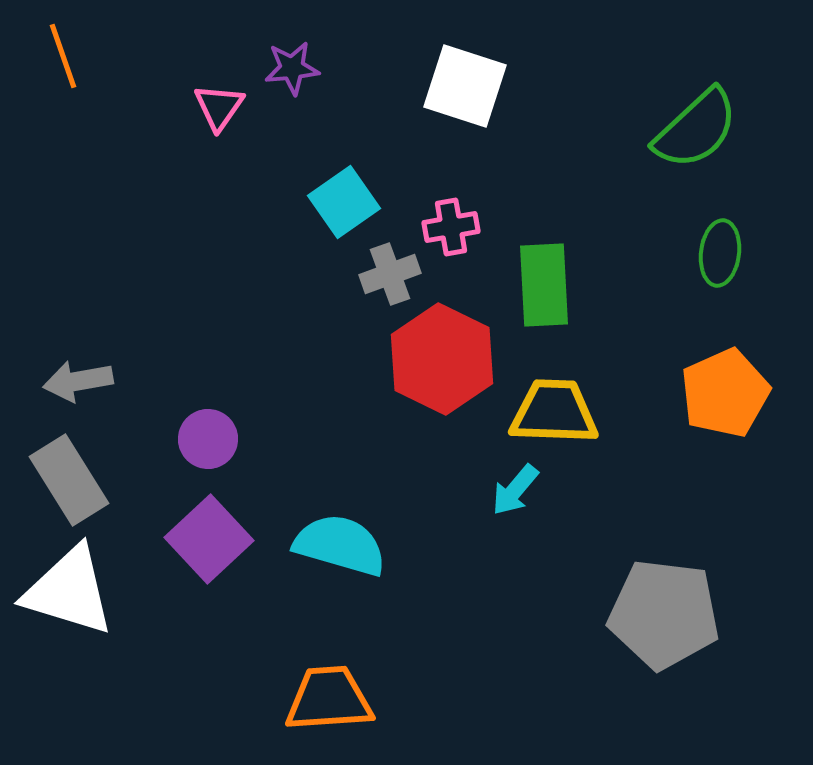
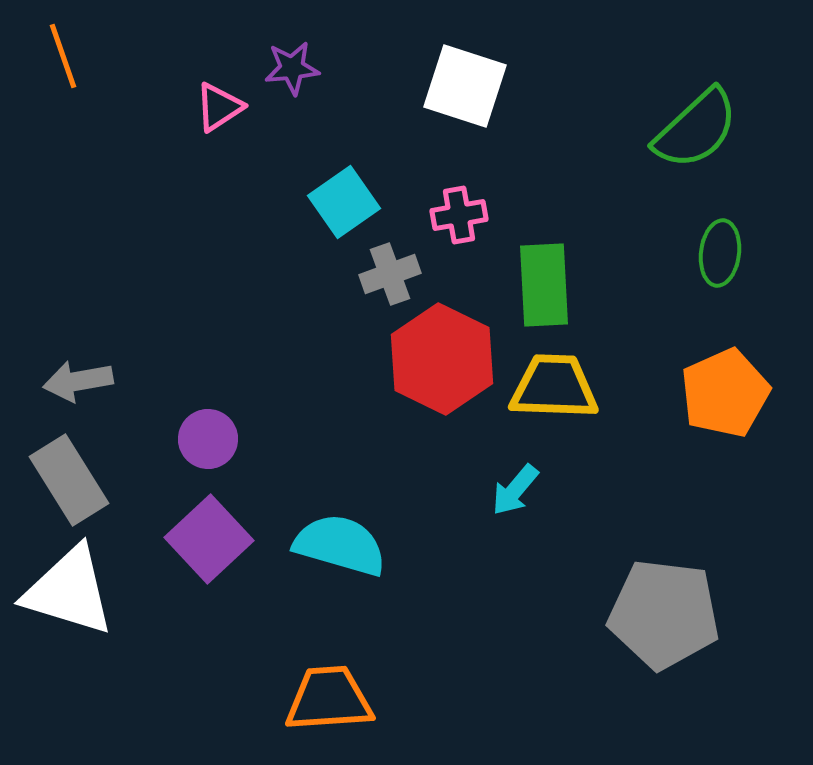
pink triangle: rotated 22 degrees clockwise
pink cross: moved 8 px right, 12 px up
yellow trapezoid: moved 25 px up
